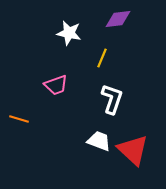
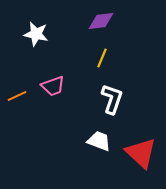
purple diamond: moved 17 px left, 2 px down
white star: moved 33 px left, 1 px down
pink trapezoid: moved 3 px left, 1 px down
orange line: moved 2 px left, 23 px up; rotated 42 degrees counterclockwise
red triangle: moved 8 px right, 3 px down
